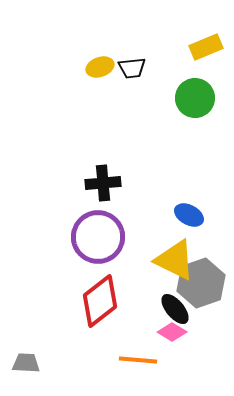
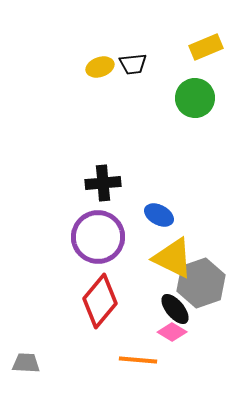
black trapezoid: moved 1 px right, 4 px up
blue ellipse: moved 30 px left
yellow triangle: moved 2 px left, 2 px up
red diamond: rotated 12 degrees counterclockwise
